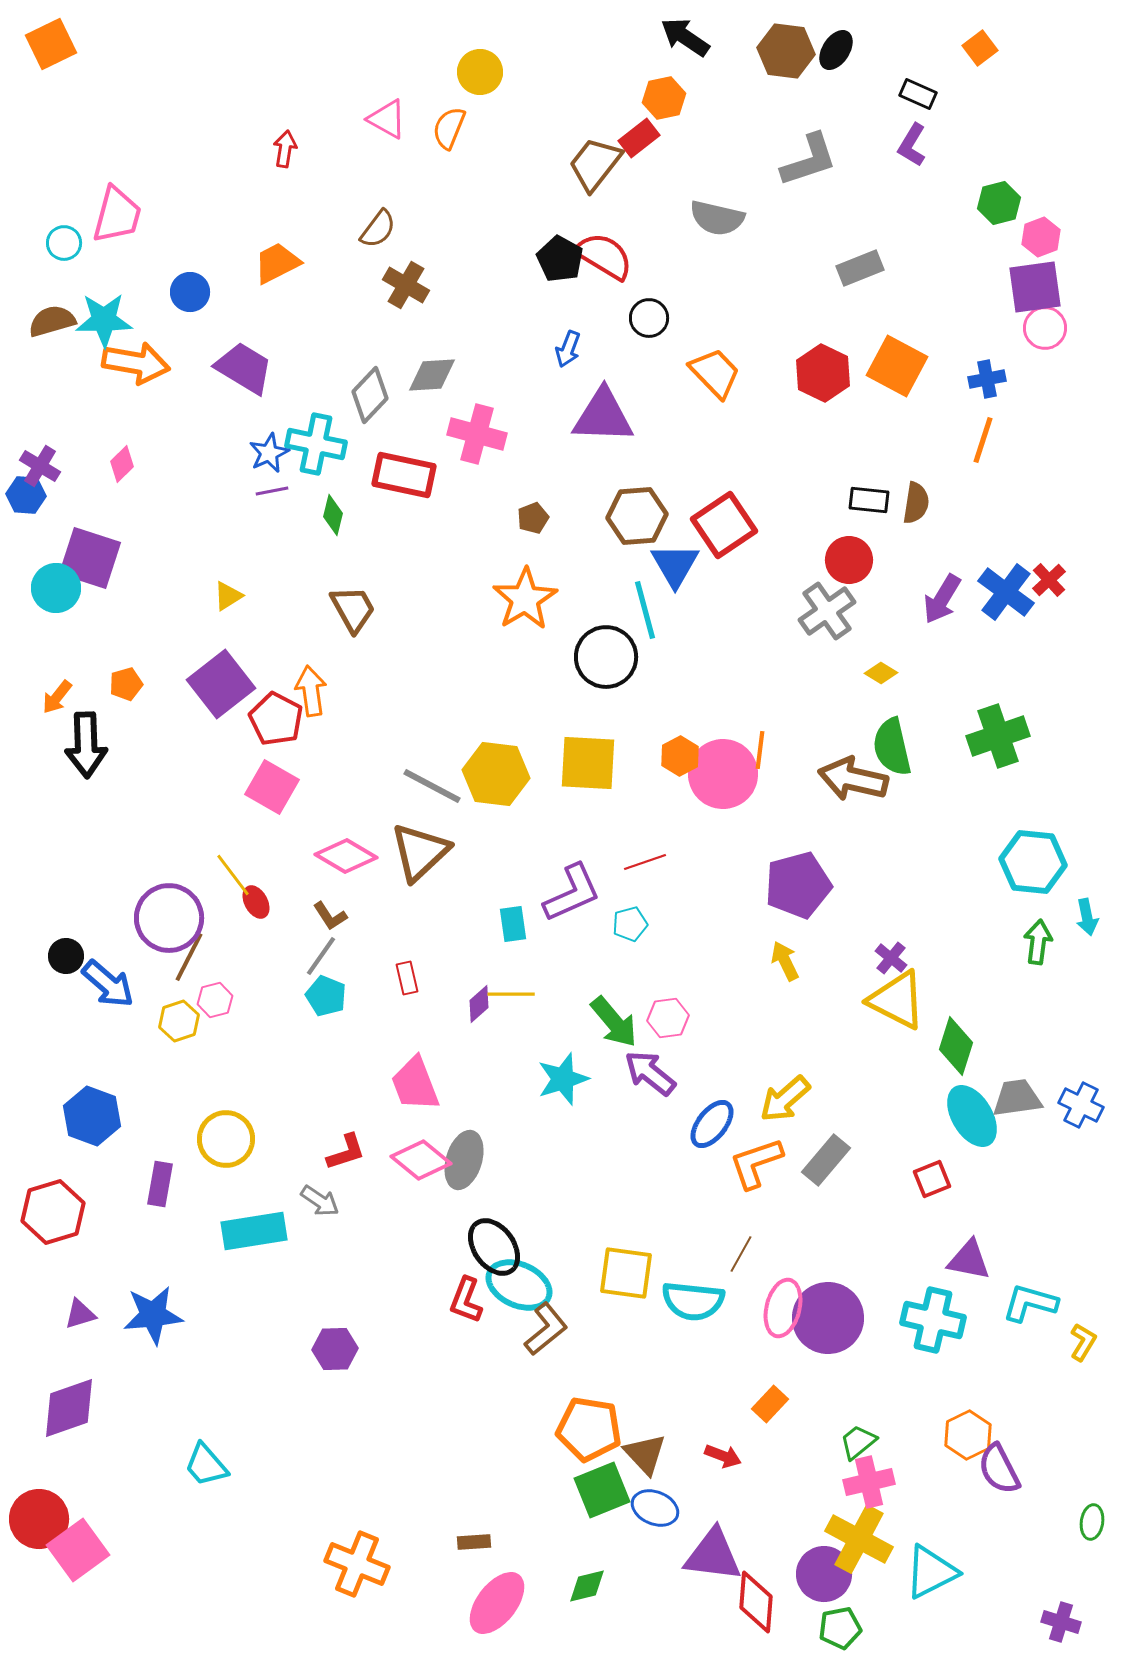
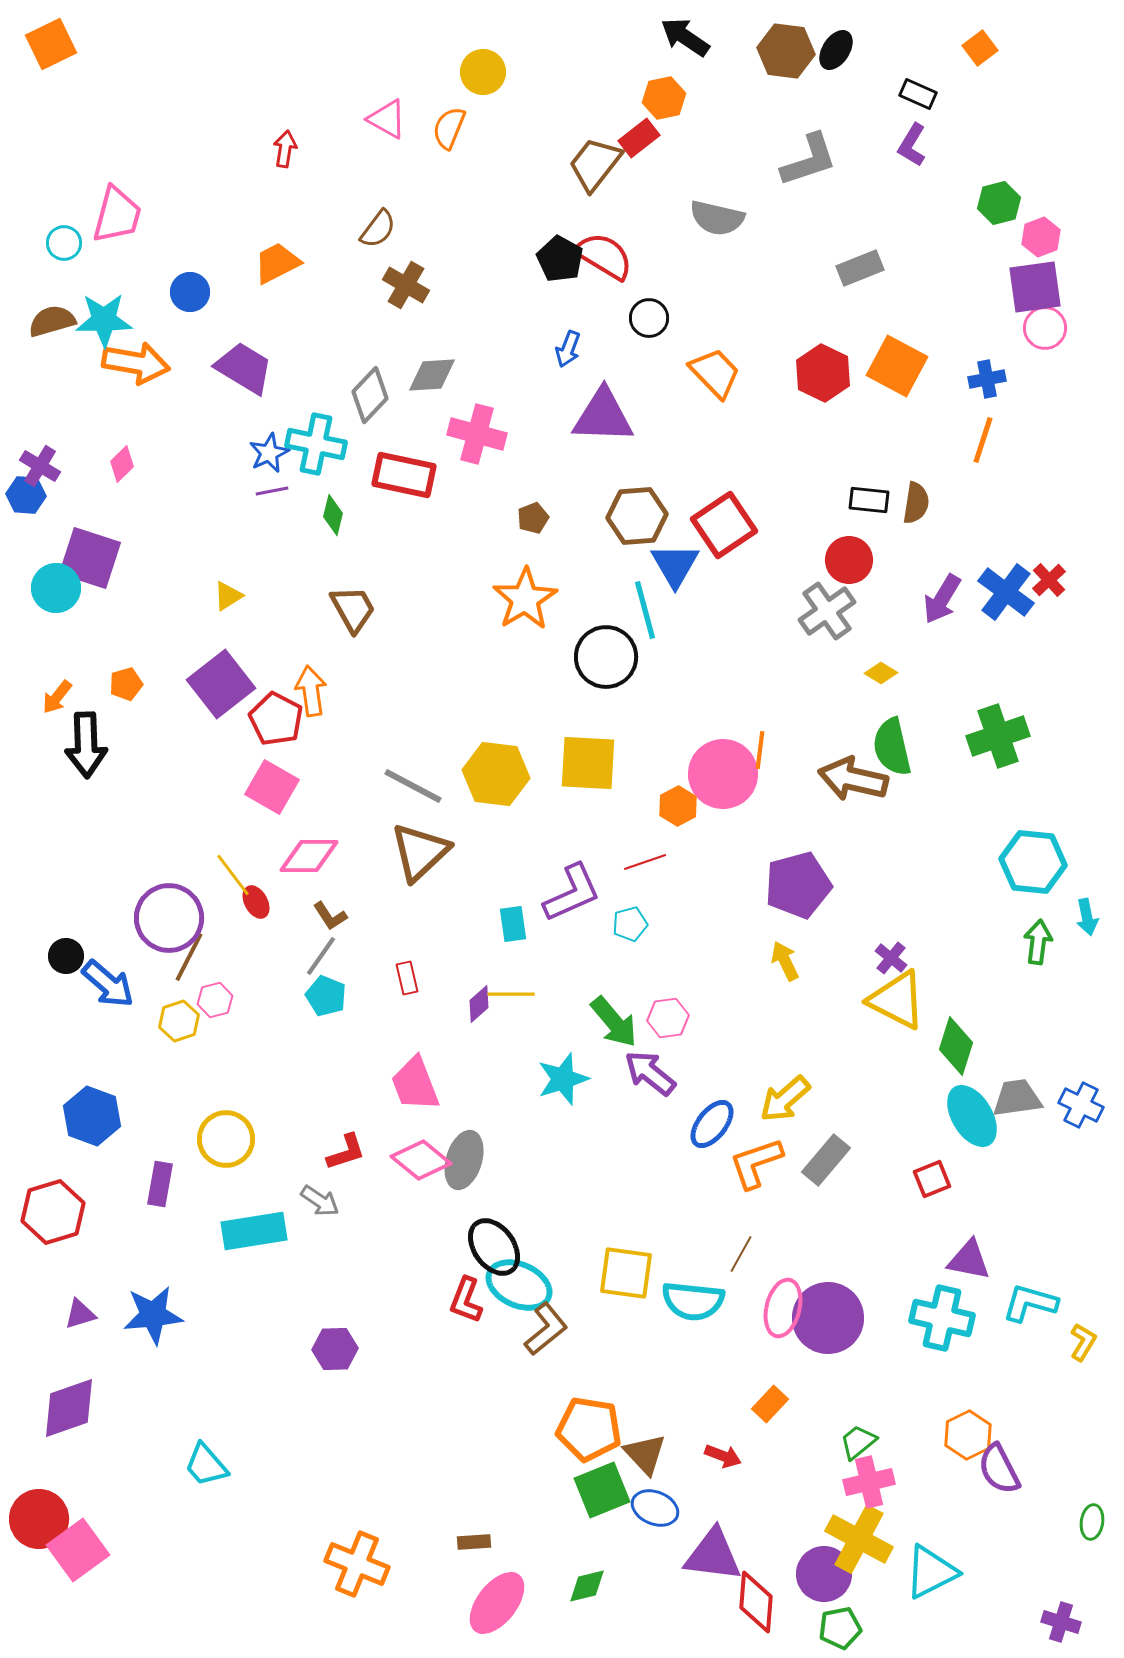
yellow circle at (480, 72): moved 3 px right
orange hexagon at (680, 756): moved 2 px left, 50 px down
gray line at (432, 786): moved 19 px left
pink diamond at (346, 856): moved 37 px left; rotated 30 degrees counterclockwise
cyan cross at (933, 1320): moved 9 px right, 2 px up
